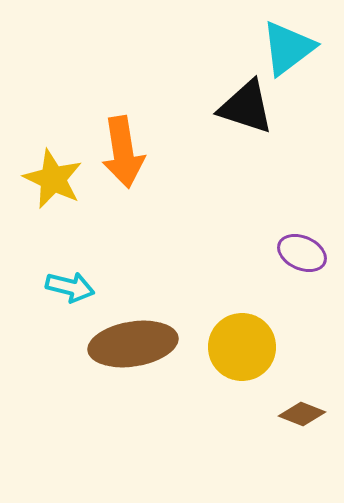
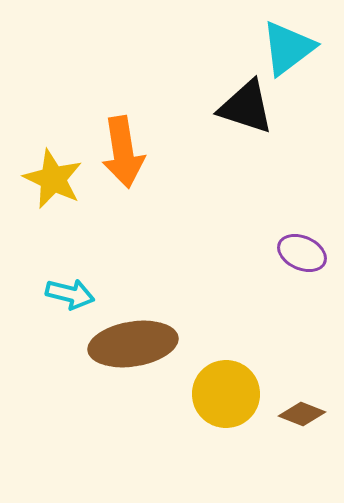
cyan arrow: moved 7 px down
yellow circle: moved 16 px left, 47 px down
